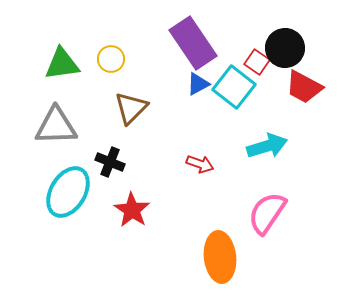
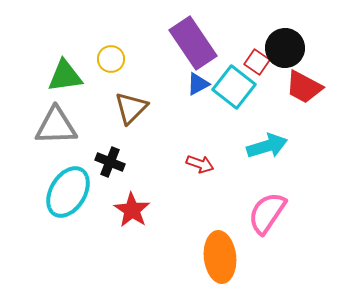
green triangle: moved 3 px right, 12 px down
